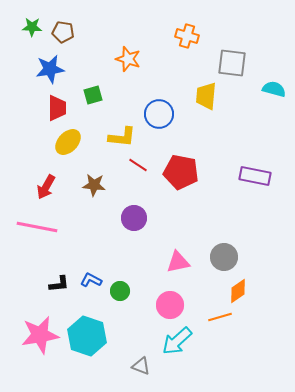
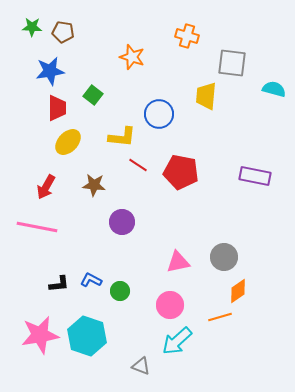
orange star: moved 4 px right, 2 px up
blue star: moved 2 px down
green square: rotated 36 degrees counterclockwise
purple circle: moved 12 px left, 4 px down
